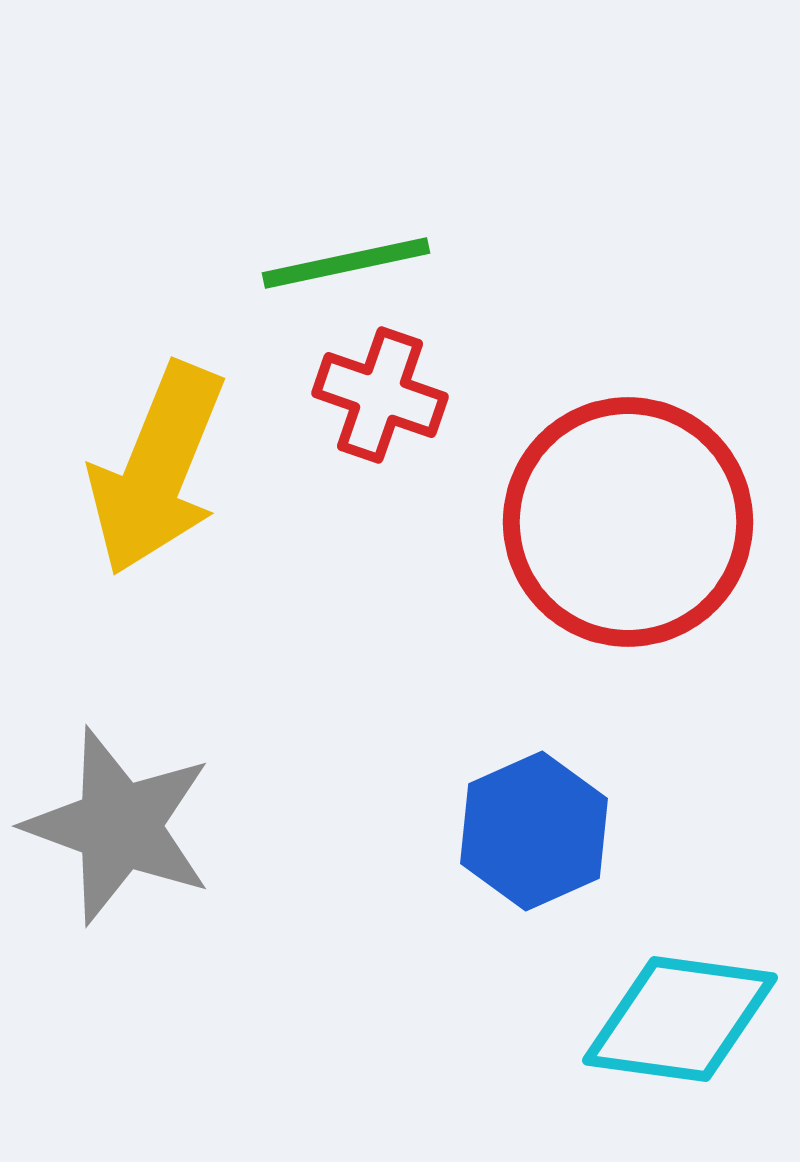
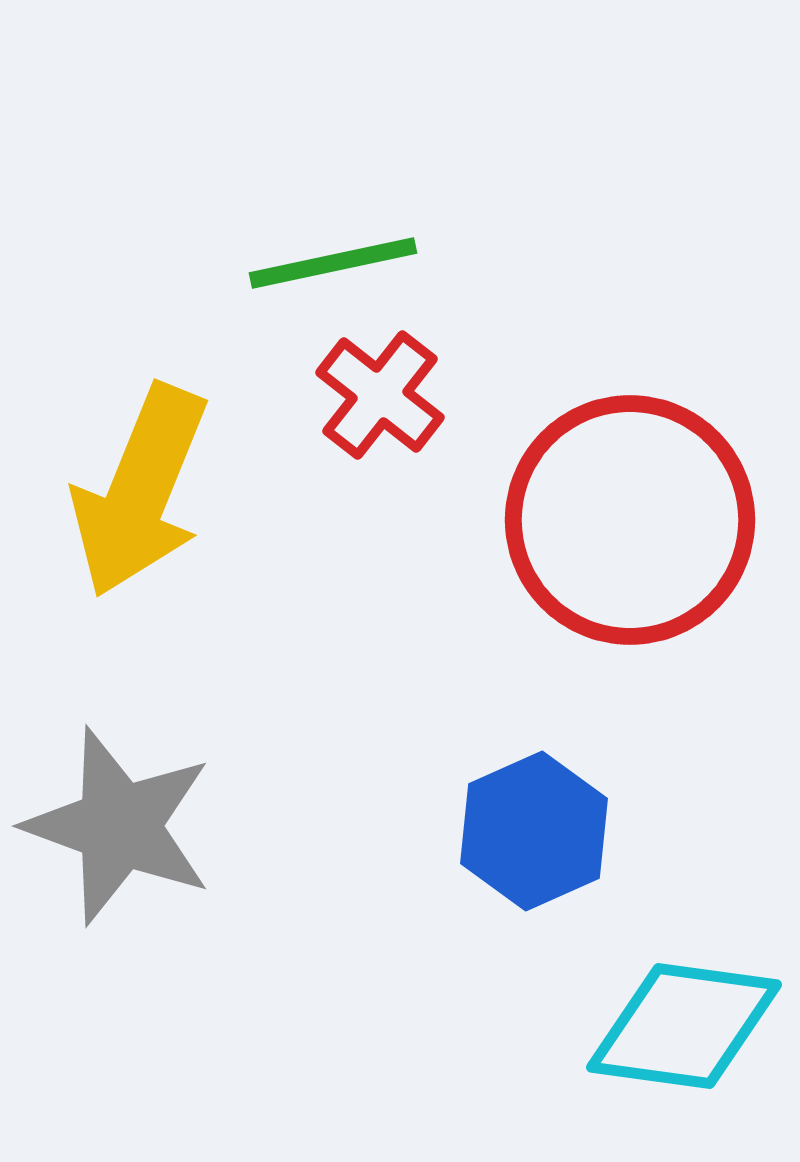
green line: moved 13 px left
red cross: rotated 19 degrees clockwise
yellow arrow: moved 17 px left, 22 px down
red circle: moved 2 px right, 2 px up
cyan diamond: moved 4 px right, 7 px down
